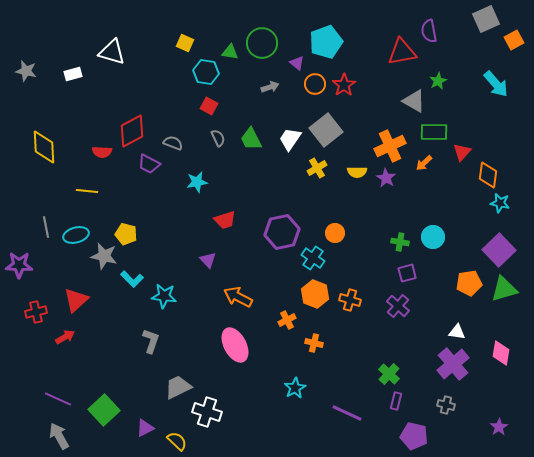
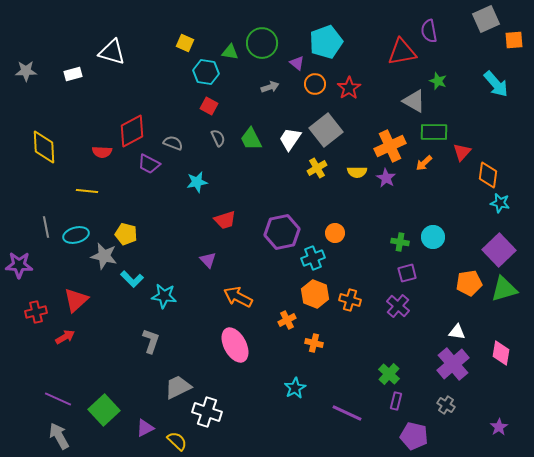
orange square at (514, 40): rotated 24 degrees clockwise
gray star at (26, 71): rotated 15 degrees counterclockwise
green star at (438, 81): rotated 24 degrees counterclockwise
red star at (344, 85): moved 5 px right, 3 px down
cyan cross at (313, 258): rotated 35 degrees clockwise
gray cross at (446, 405): rotated 18 degrees clockwise
